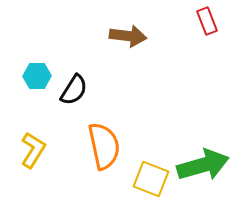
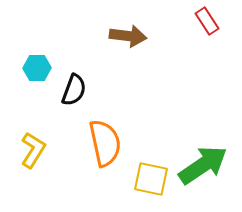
red rectangle: rotated 12 degrees counterclockwise
cyan hexagon: moved 8 px up
black semicircle: rotated 12 degrees counterclockwise
orange semicircle: moved 1 px right, 3 px up
green arrow: rotated 18 degrees counterclockwise
yellow square: rotated 9 degrees counterclockwise
